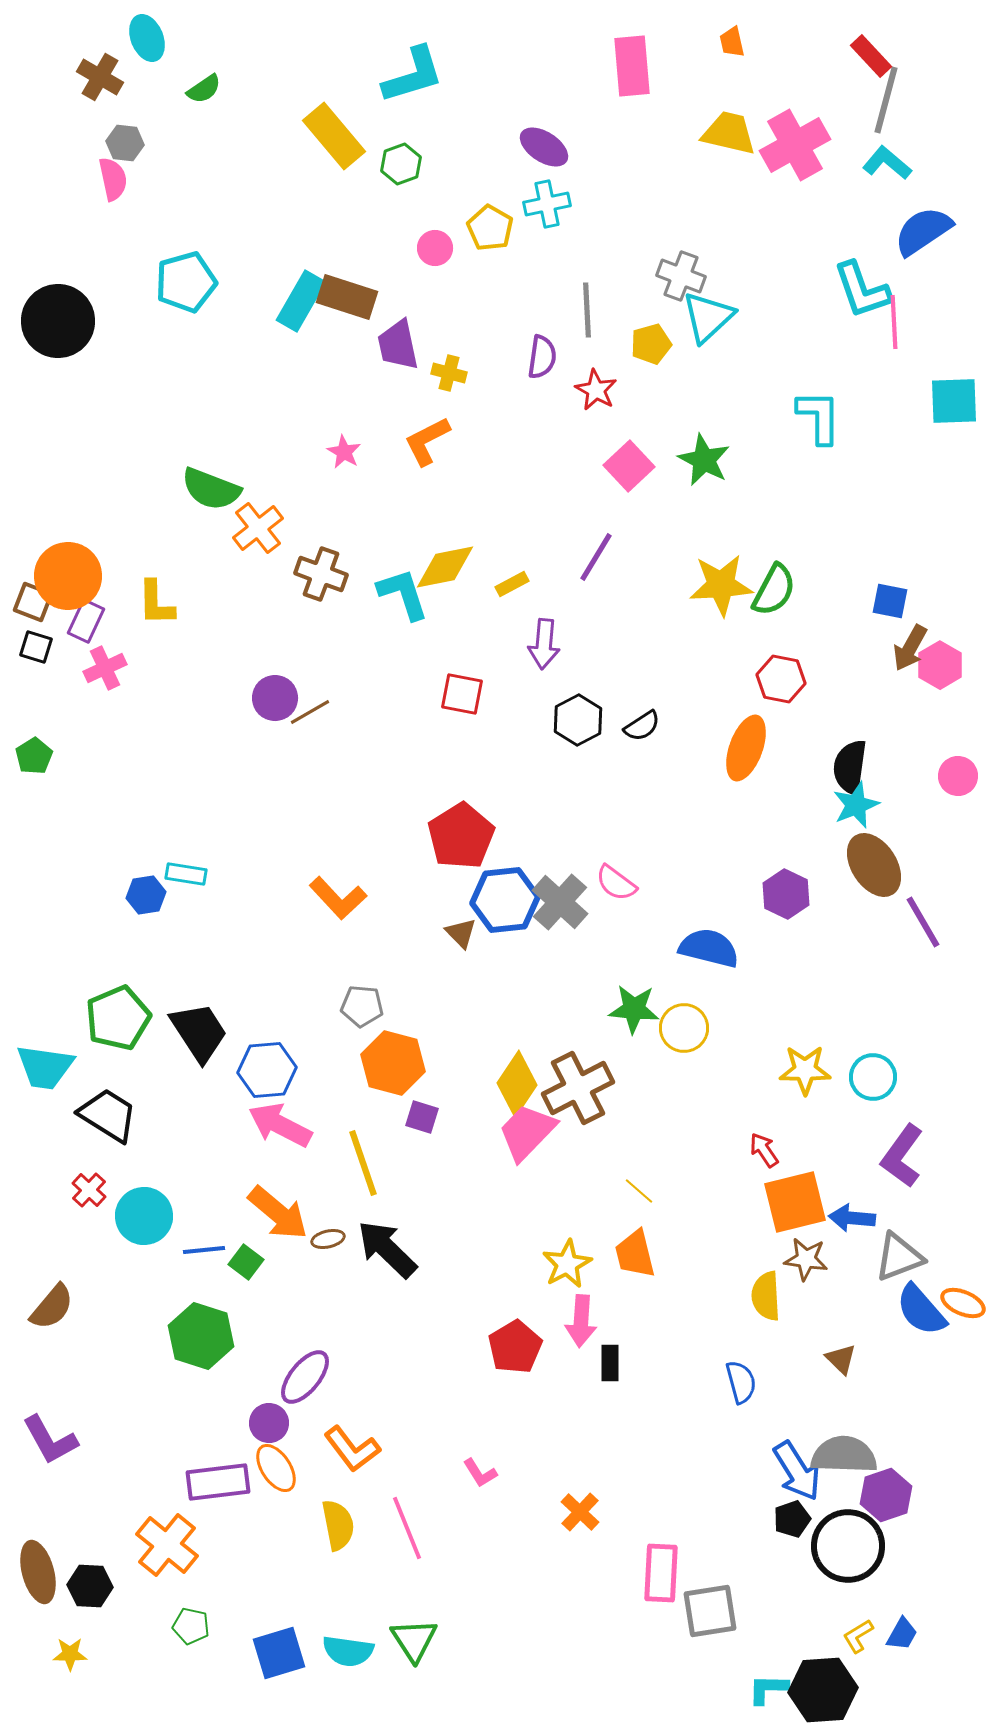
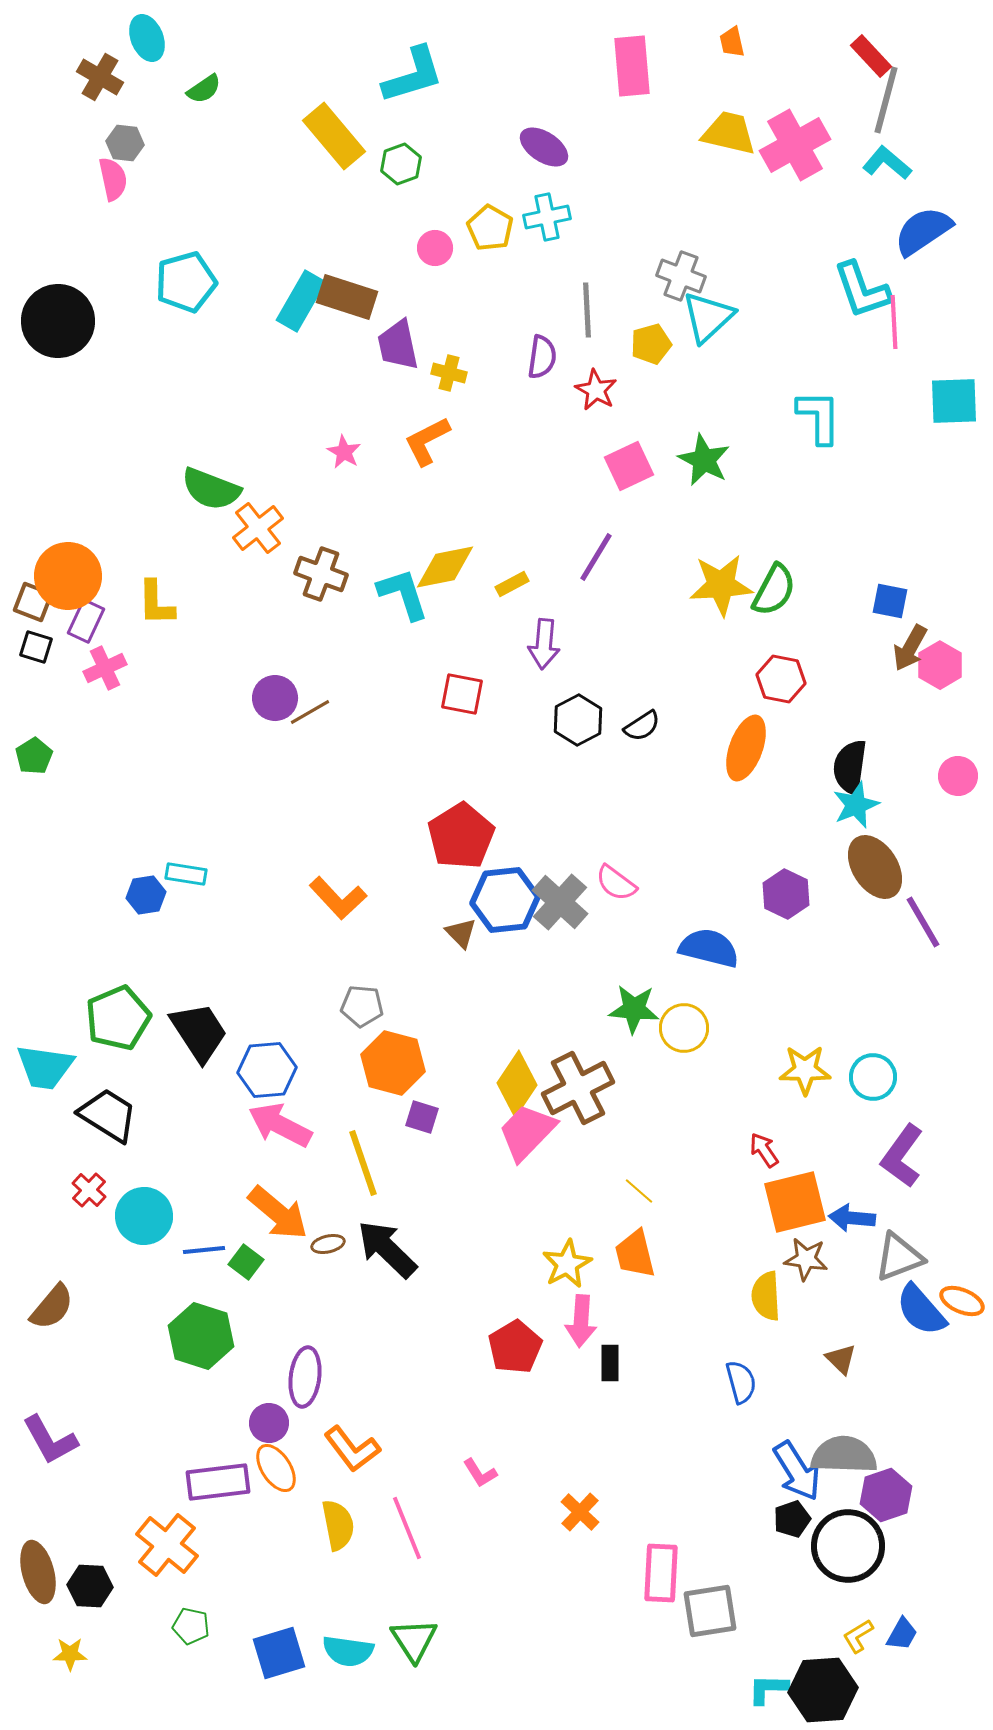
cyan cross at (547, 204): moved 13 px down
pink square at (629, 466): rotated 18 degrees clockwise
brown ellipse at (874, 865): moved 1 px right, 2 px down
brown ellipse at (328, 1239): moved 5 px down
orange ellipse at (963, 1303): moved 1 px left, 2 px up
purple ellipse at (305, 1377): rotated 32 degrees counterclockwise
